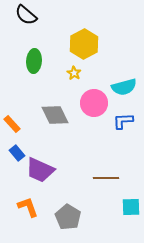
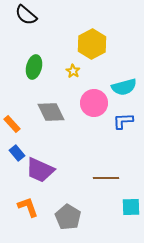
yellow hexagon: moved 8 px right
green ellipse: moved 6 px down; rotated 10 degrees clockwise
yellow star: moved 1 px left, 2 px up
gray diamond: moved 4 px left, 3 px up
